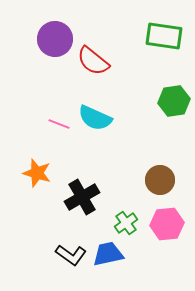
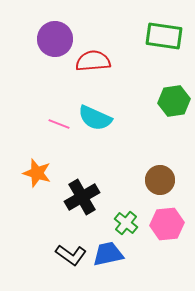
red semicircle: rotated 136 degrees clockwise
green cross: rotated 15 degrees counterclockwise
